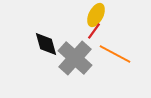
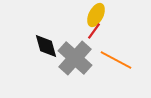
black diamond: moved 2 px down
orange line: moved 1 px right, 6 px down
